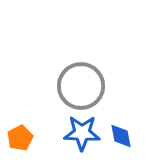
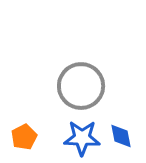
blue star: moved 5 px down
orange pentagon: moved 4 px right, 1 px up
